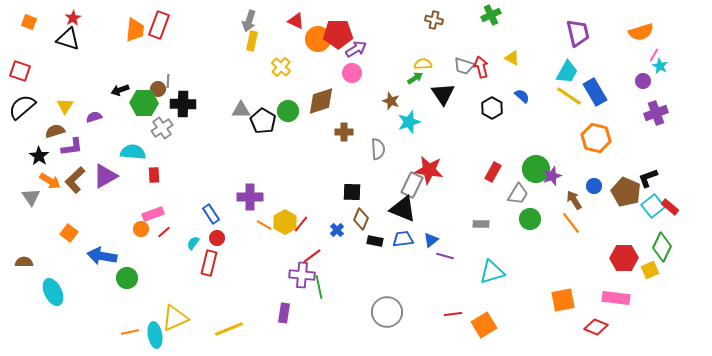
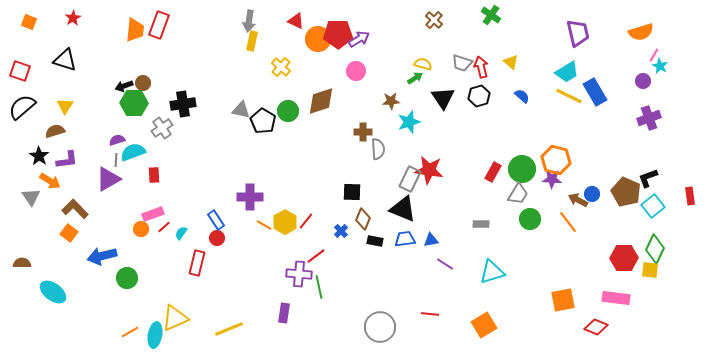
green cross at (491, 15): rotated 30 degrees counterclockwise
brown cross at (434, 20): rotated 30 degrees clockwise
gray arrow at (249, 21): rotated 10 degrees counterclockwise
black triangle at (68, 39): moved 3 px left, 21 px down
purple arrow at (356, 49): moved 3 px right, 10 px up
yellow triangle at (512, 58): moved 1 px left, 4 px down; rotated 14 degrees clockwise
yellow semicircle at (423, 64): rotated 18 degrees clockwise
gray trapezoid at (464, 66): moved 2 px left, 3 px up
cyan trapezoid at (567, 72): rotated 30 degrees clockwise
pink circle at (352, 73): moved 4 px right, 2 px up
gray line at (168, 81): moved 52 px left, 79 px down
brown circle at (158, 89): moved 15 px left, 6 px up
black arrow at (120, 90): moved 4 px right, 4 px up
black triangle at (443, 94): moved 4 px down
yellow line at (569, 96): rotated 8 degrees counterclockwise
brown star at (391, 101): rotated 24 degrees counterclockwise
green hexagon at (144, 103): moved 10 px left
black cross at (183, 104): rotated 10 degrees counterclockwise
black hexagon at (492, 108): moved 13 px left, 12 px up; rotated 15 degrees clockwise
gray triangle at (241, 110): rotated 12 degrees clockwise
purple cross at (656, 113): moved 7 px left, 5 px down
purple semicircle at (94, 117): moved 23 px right, 23 px down
brown cross at (344, 132): moved 19 px right
orange hexagon at (596, 138): moved 40 px left, 22 px down
purple L-shape at (72, 147): moved 5 px left, 13 px down
cyan semicircle at (133, 152): rotated 25 degrees counterclockwise
green circle at (536, 169): moved 14 px left
purple triangle at (105, 176): moved 3 px right, 3 px down
purple star at (552, 176): moved 3 px down; rotated 24 degrees clockwise
brown L-shape at (75, 180): moved 29 px down; rotated 88 degrees clockwise
gray rectangle at (412, 185): moved 2 px left, 6 px up
blue circle at (594, 186): moved 2 px left, 8 px down
brown arrow at (574, 200): moved 4 px right; rotated 30 degrees counterclockwise
red rectangle at (670, 207): moved 20 px right, 11 px up; rotated 42 degrees clockwise
blue rectangle at (211, 214): moved 5 px right, 6 px down
brown diamond at (361, 219): moved 2 px right
orange line at (571, 223): moved 3 px left, 1 px up
red line at (301, 224): moved 5 px right, 3 px up
blue cross at (337, 230): moved 4 px right, 1 px down
red line at (164, 232): moved 5 px up
blue trapezoid at (403, 239): moved 2 px right
blue triangle at (431, 240): rotated 28 degrees clockwise
cyan semicircle at (193, 243): moved 12 px left, 10 px up
green diamond at (662, 247): moved 7 px left, 2 px down
blue arrow at (102, 256): rotated 24 degrees counterclockwise
red line at (312, 256): moved 4 px right
purple line at (445, 256): moved 8 px down; rotated 18 degrees clockwise
brown semicircle at (24, 262): moved 2 px left, 1 px down
red rectangle at (209, 263): moved 12 px left
yellow square at (650, 270): rotated 30 degrees clockwise
purple cross at (302, 275): moved 3 px left, 1 px up
cyan ellipse at (53, 292): rotated 28 degrees counterclockwise
gray circle at (387, 312): moved 7 px left, 15 px down
red line at (453, 314): moved 23 px left; rotated 12 degrees clockwise
orange line at (130, 332): rotated 18 degrees counterclockwise
cyan ellipse at (155, 335): rotated 20 degrees clockwise
